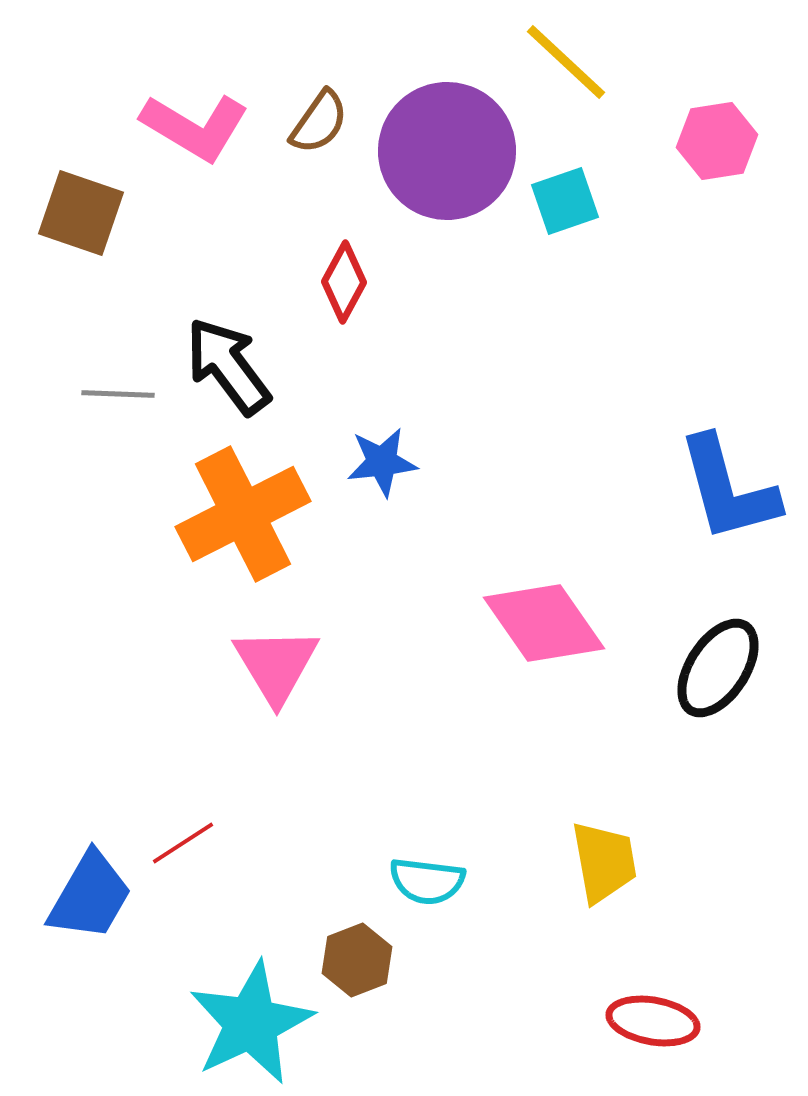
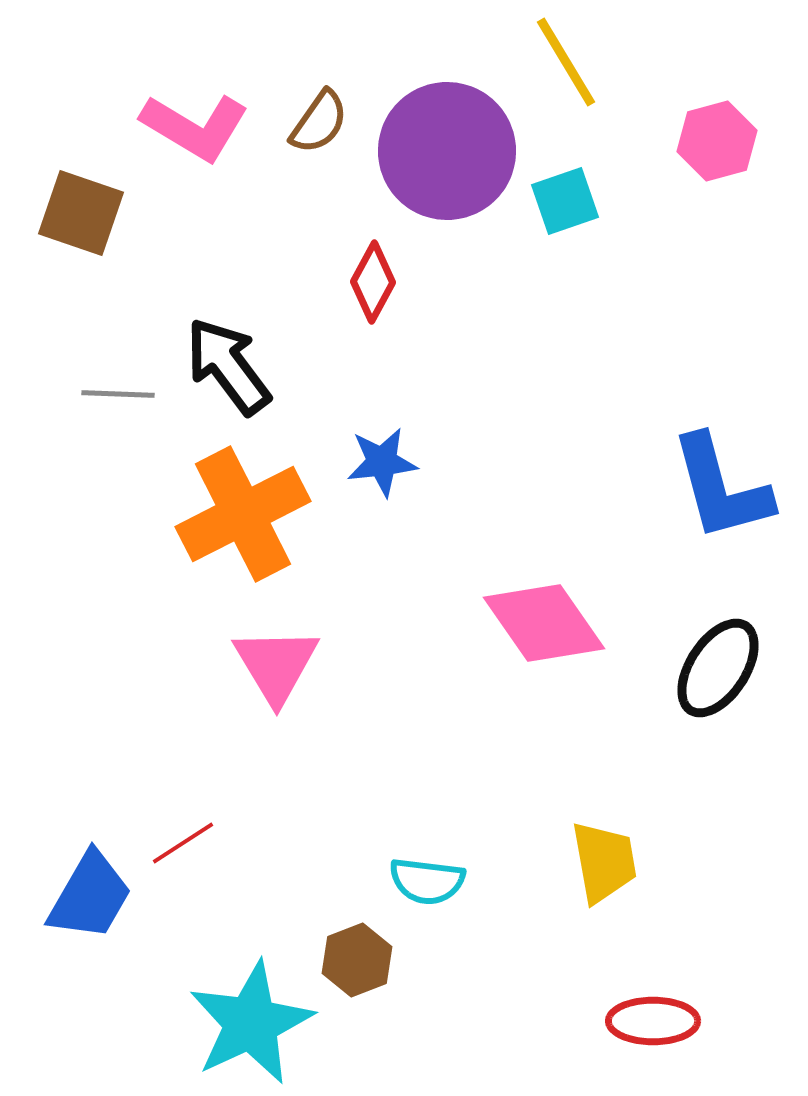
yellow line: rotated 16 degrees clockwise
pink hexagon: rotated 6 degrees counterclockwise
red diamond: moved 29 px right
blue L-shape: moved 7 px left, 1 px up
red ellipse: rotated 10 degrees counterclockwise
